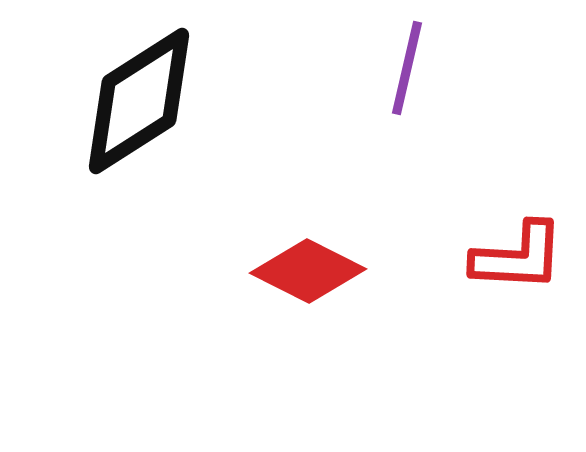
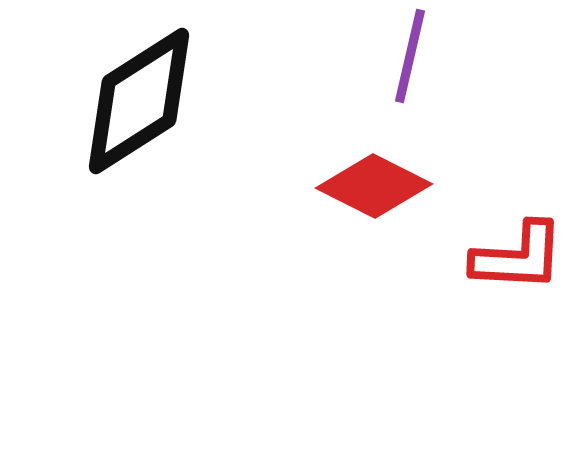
purple line: moved 3 px right, 12 px up
red diamond: moved 66 px right, 85 px up
